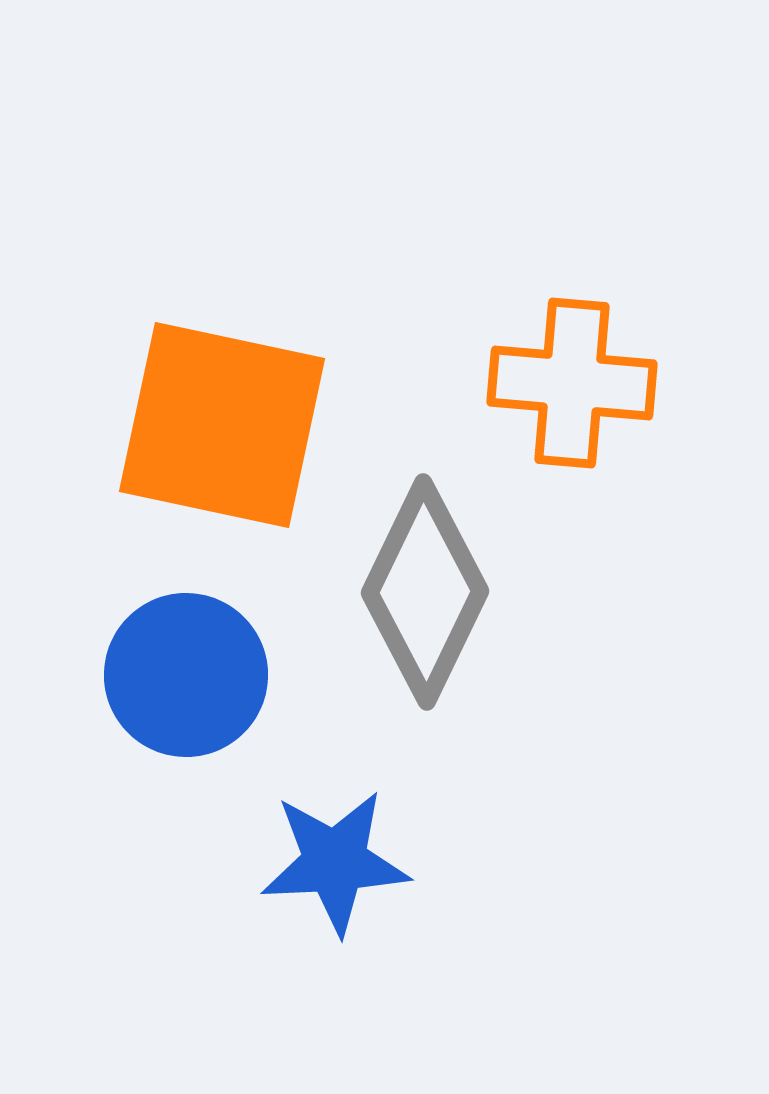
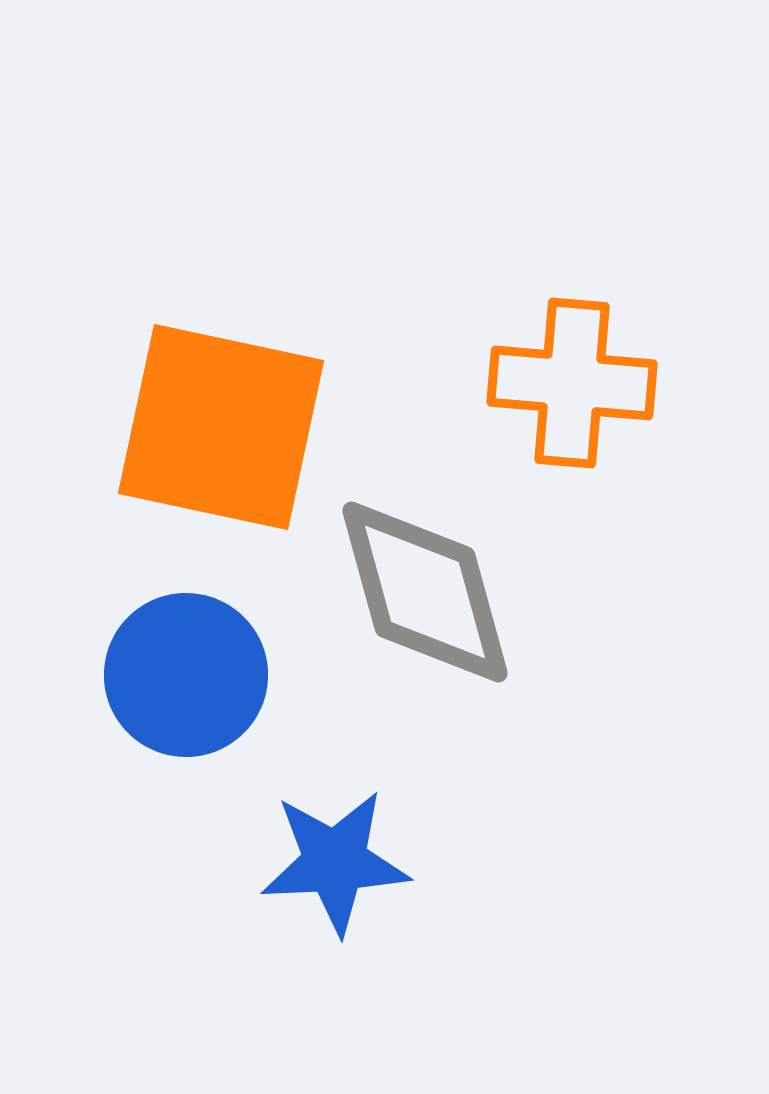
orange square: moved 1 px left, 2 px down
gray diamond: rotated 41 degrees counterclockwise
